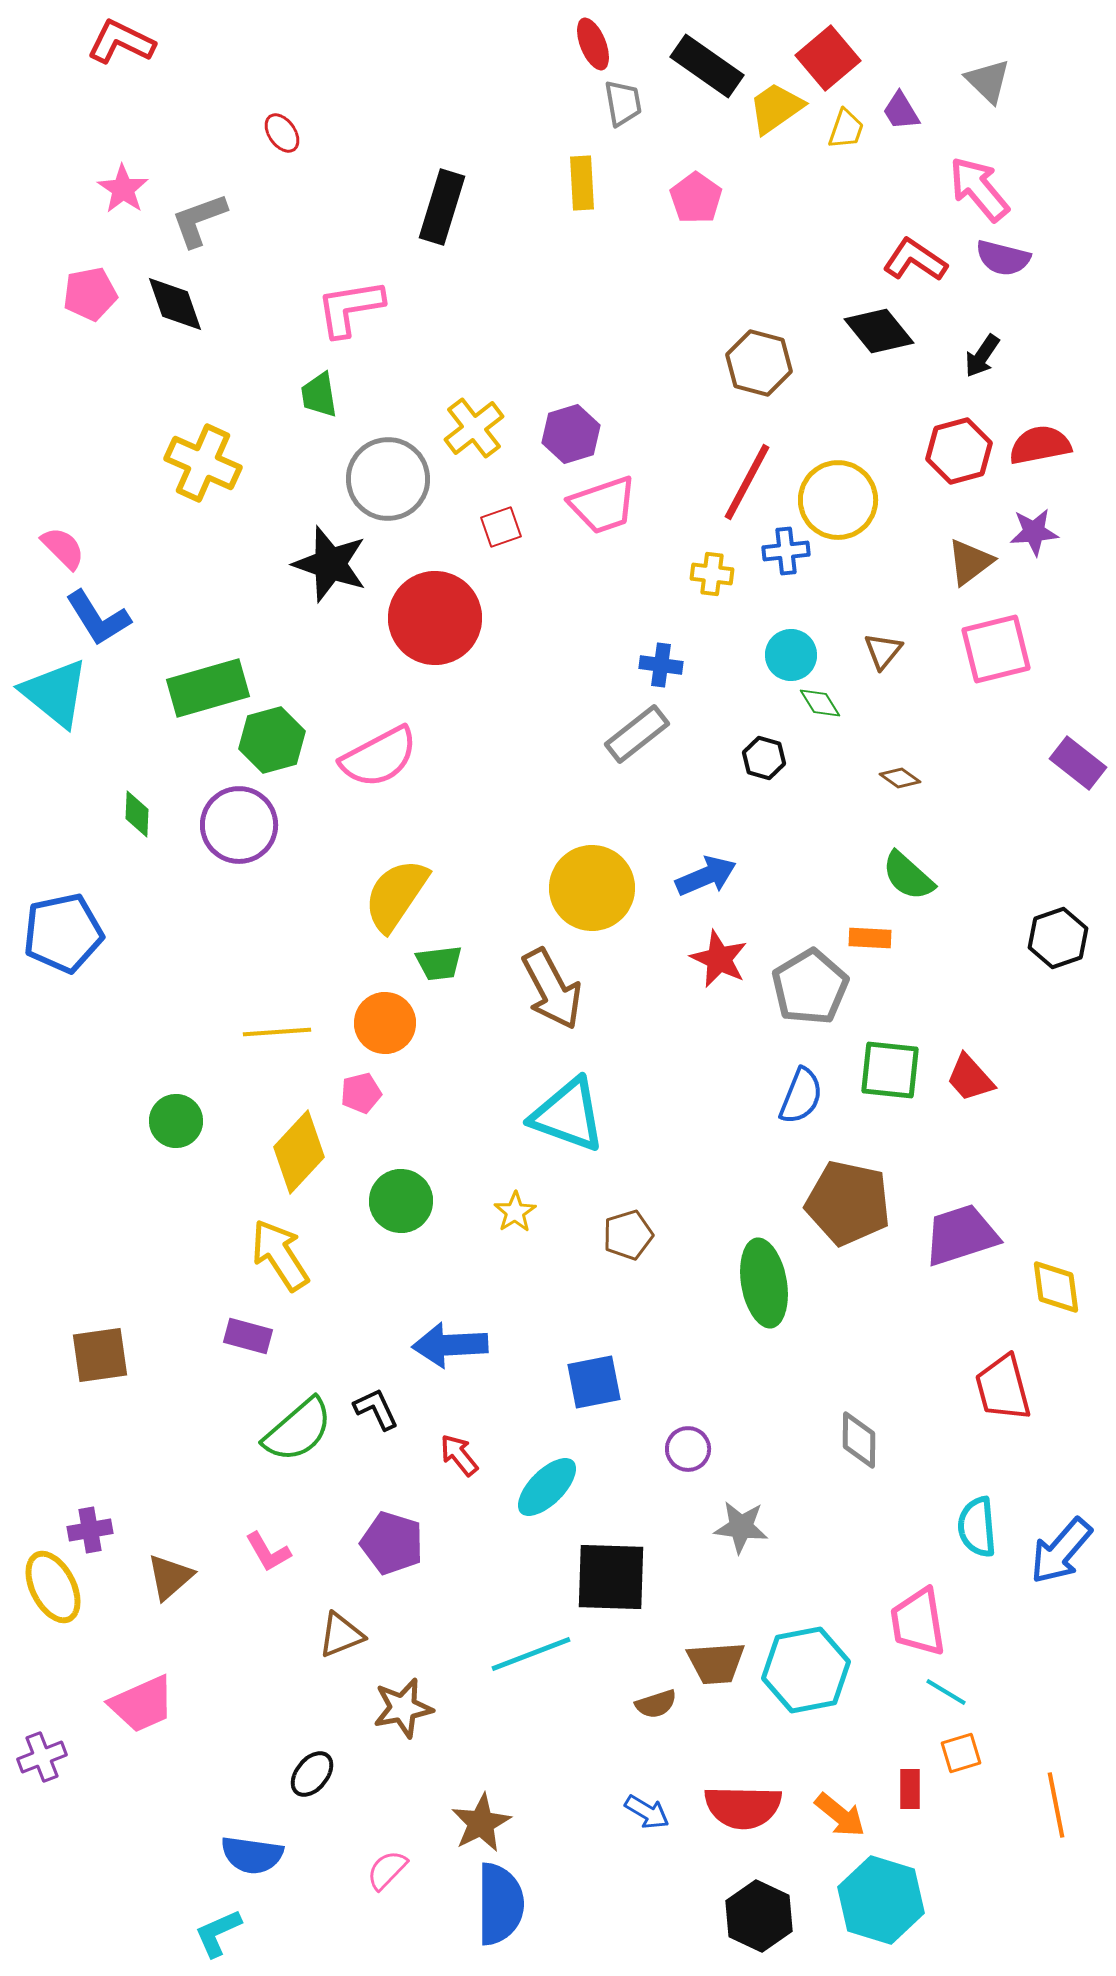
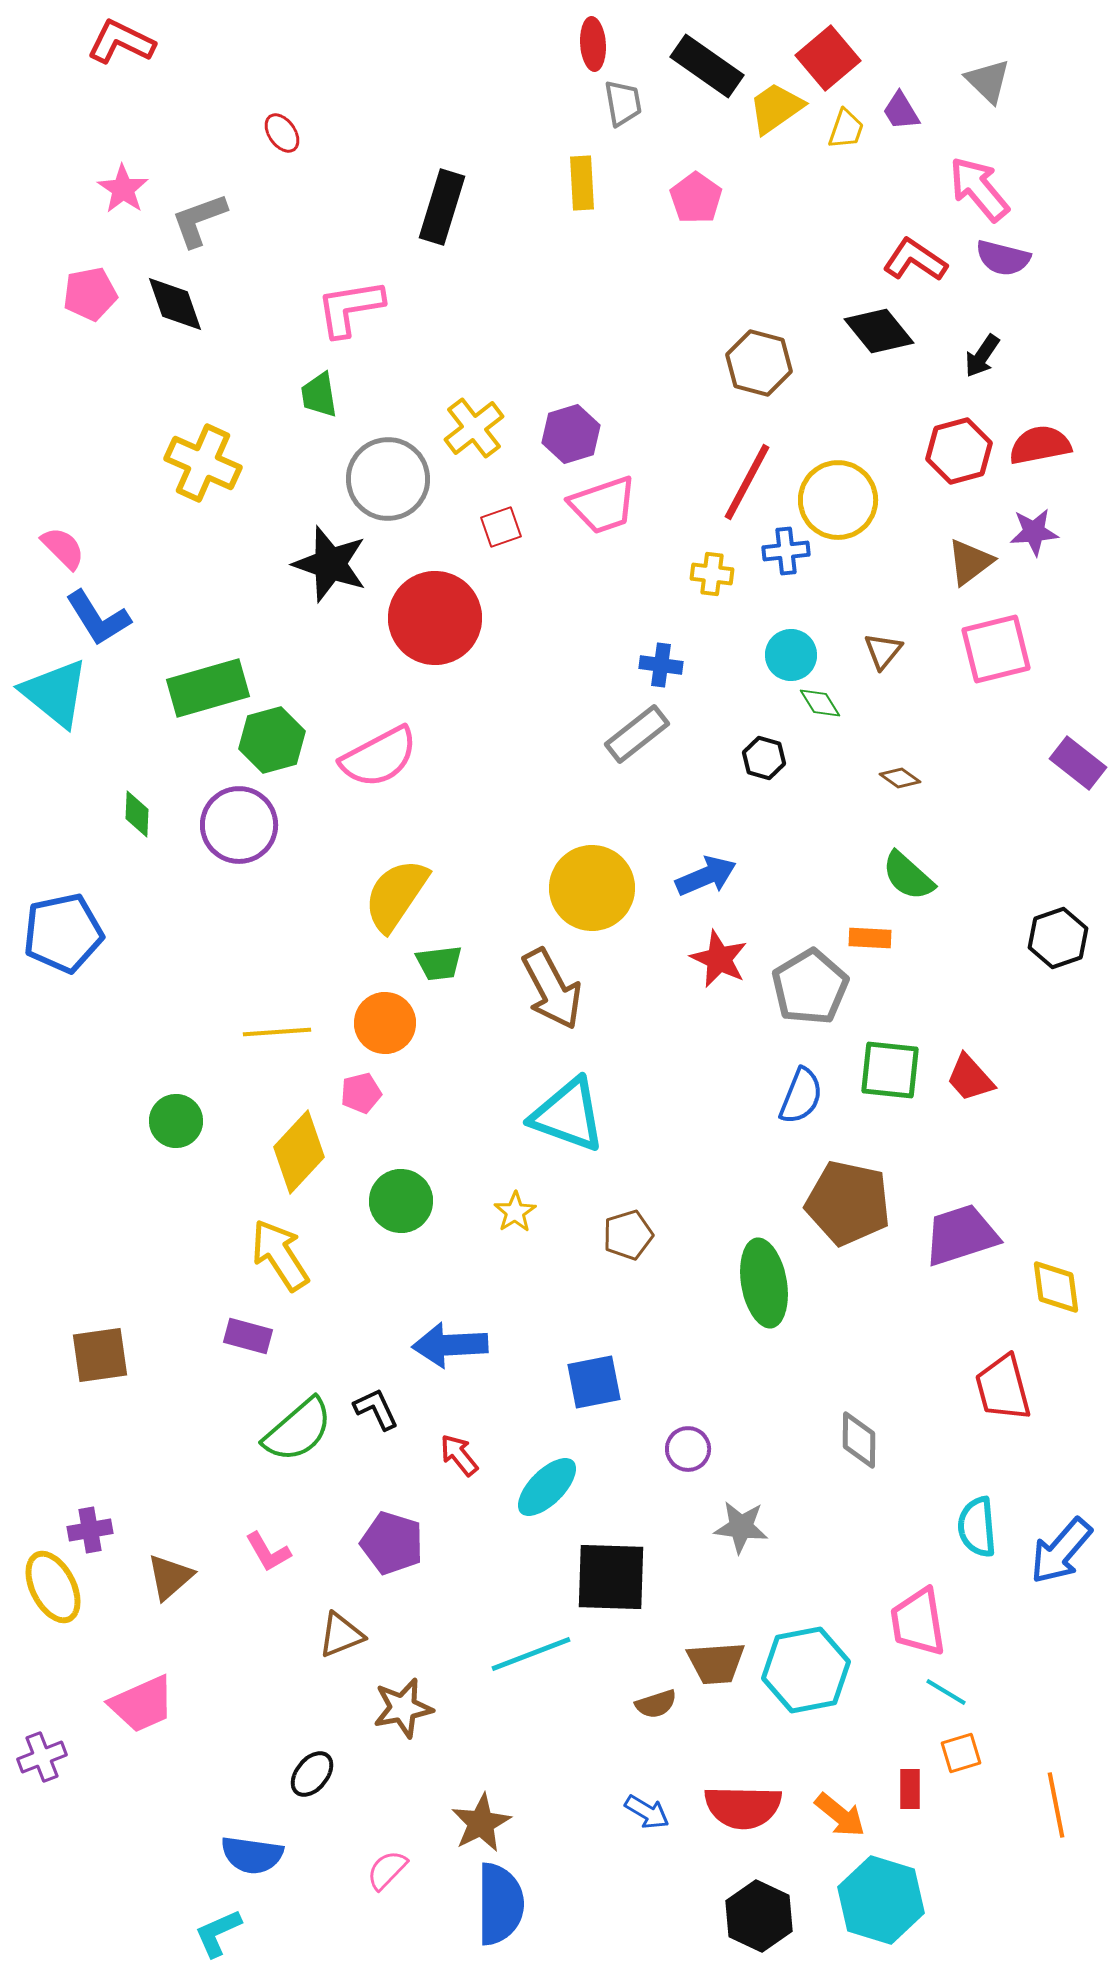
red ellipse at (593, 44): rotated 18 degrees clockwise
